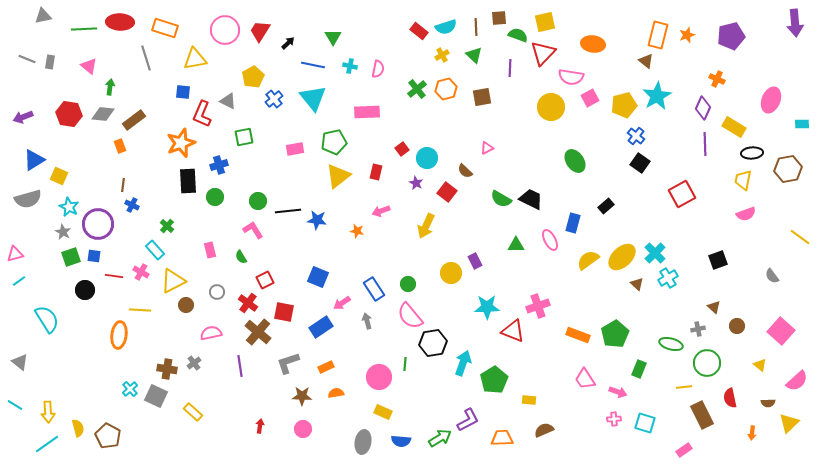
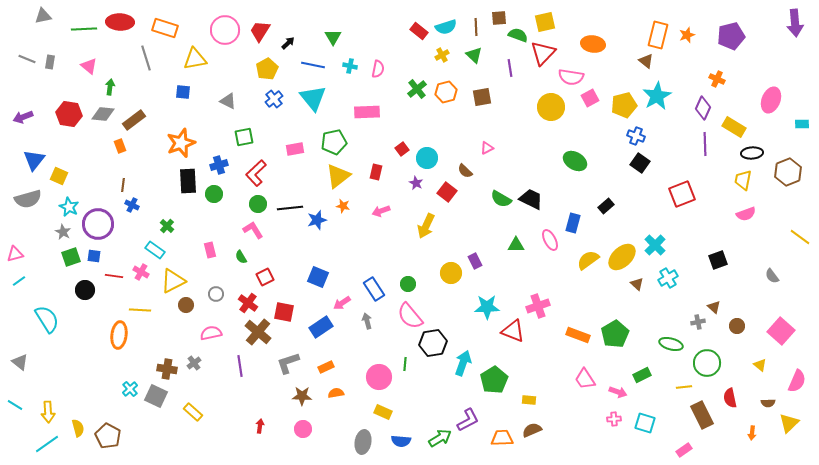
purple line at (510, 68): rotated 12 degrees counterclockwise
yellow pentagon at (253, 77): moved 14 px right, 8 px up
orange hexagon at (446, 89): moved 3 px down
red L-shape at (202, 114): moved 54 px right, 59 px down; rotated 24 degrees clockwise
blue cross at (636, 136): rotated 18 degrees counterclockwise
blue triangle at (34, 160): rotated 20 degrees counterclockwise
green ellipse at (575, 161): rotated 25 degrees counterclockwise
brown hexagon at (788, 169): moved 3 px down; rotated 12 degrees counterclockwise
red square at (682, 194): rotated 8 degrees clockwise
green circle at (215, 197): moved 1 px left, 3 px up
green circle at (258, 201): moved 3 px down
black line at (288, 211): moved 2 px right, 3 px up
blue star at (317, 220): rotated 24 degrees counterclockwise
orange star at (357, 231): moved 14 px left, 25 px up
cyan rectangle at (155, 250): rotated 12 degrees counterclockwise
cyan cross at (655, 253): moved 8 px up
red square at (265, 280): moved 3 px up
gray circle at (217, 292): moved 1 px left, 2 px down
gray cross at (698, 329): moved 7 px up
green rectangle at (639, 369): moved 3 px right, 6 px down; rotated 42 degrees clockwise
pink semicircle at (797, 381): rotated 25 degrees counterclockwise
brown semicircle at (544, 430): moved 12 px left
